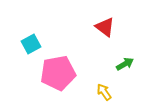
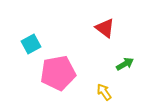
red triangle: moved 1 px down
